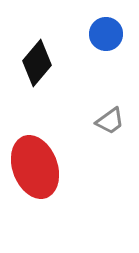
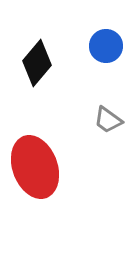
blue circle: moved 12 px down
gray trapezoid: moved 2 px left, 1 px up; rotated 72 degrees clockwise
